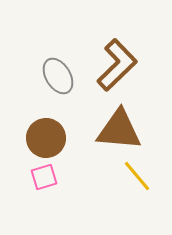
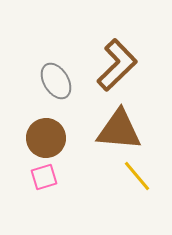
gray ellipse: moved 2 px left, 5 px down
